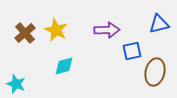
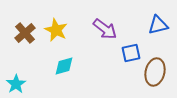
blue triangle: moved 1 px left, 1 px down
purple arrow: moved 2 px left, 1 px up; rotated 40 degrees clockwise
blue square: moved 1 px left, 2 px down
cyan star: rotated 18 degrees clockwise
